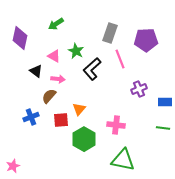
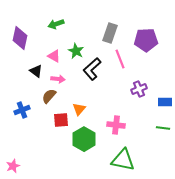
green arrow: rotated 14 degrees clockwise
blue cross: moved 9 px left, 7 px up
